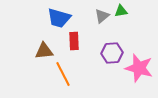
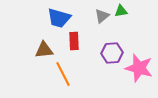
brown triangle: moved 1 px up
